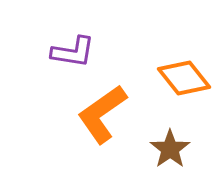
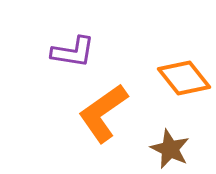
orange L-shape: moved 1 px right, 1 px up
brown star: rotated 12 degrees counterclockwise
